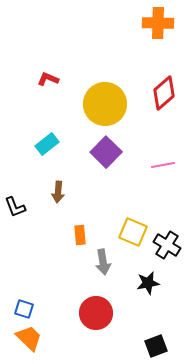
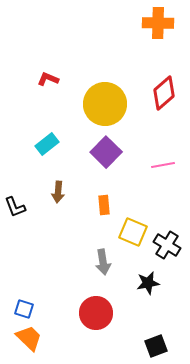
orange rectangle: moved 24 px right, 30 px up
